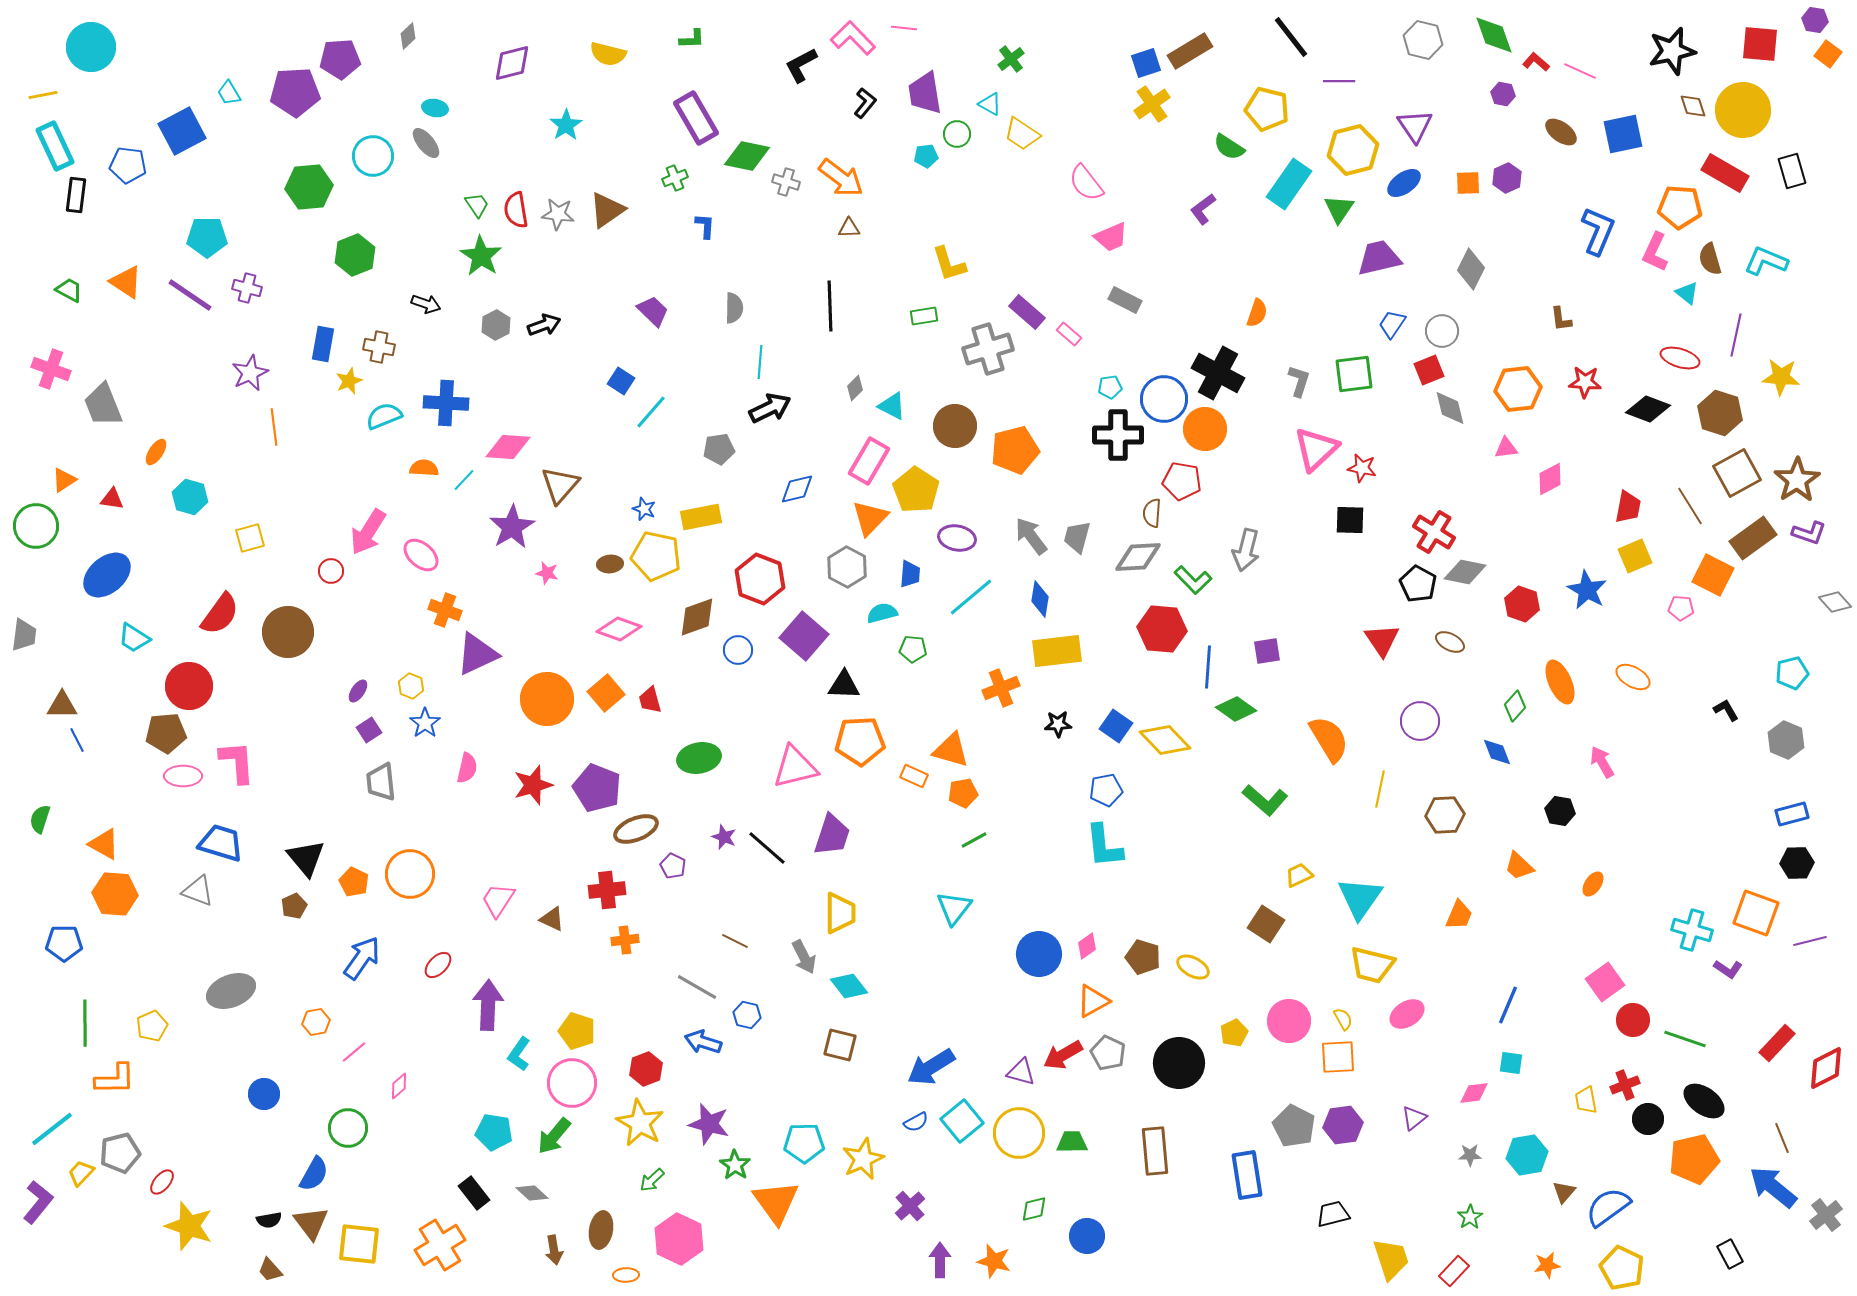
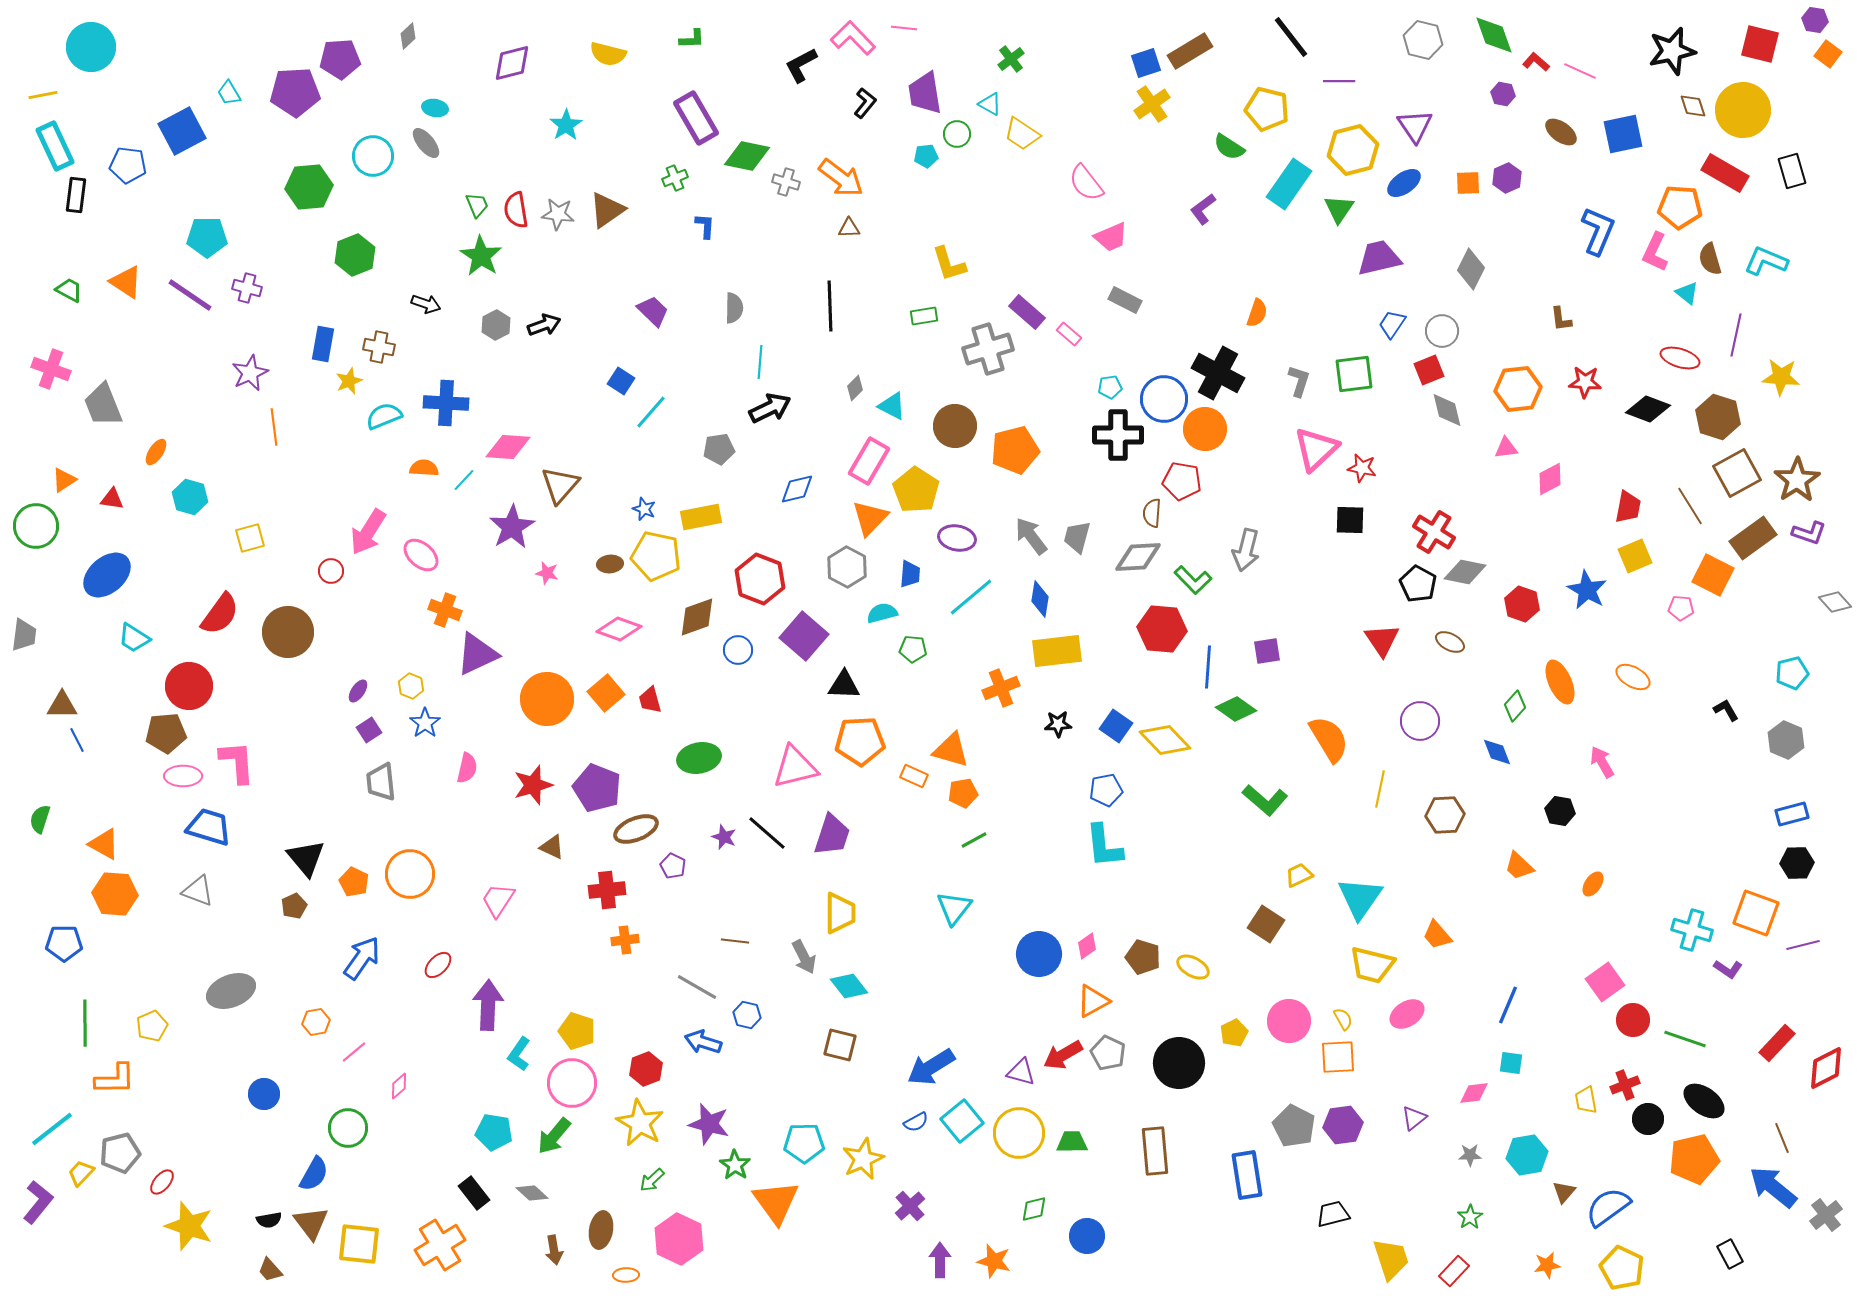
red square at (1760, 44): rotated 9 degrees clockwise
green trapezoid at (477, 205): rotated 12 degrees clockwise
gray diamond at (1450, 408): moved 3 px left, 2 px down
brown hexagon at (1720, 413): moved 2 px left, 4 px down
blue trapezoid at (221, 843): moved 12 px left, 16 px up
black line at (767, 848): moved 15 px up
orange trapezoid at (1459, 915): moved 22 px left, 20 px down; rotated 116 degrees clockwise
brown triangle at (552, 919): moved 72 px up
brown line at (735, 941): rotated 20 degrees counterclockwise
purple line at (1810, 941): moved 7 px left, 4 px down
